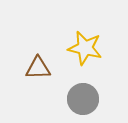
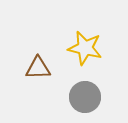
gray circle: moved 2 px right, 2 px up
